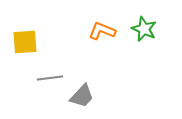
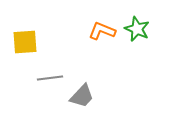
green star: moved 7 px left
